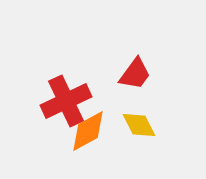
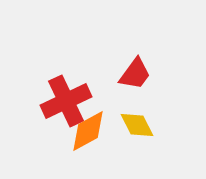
yellow diamond: moved 2 px left
